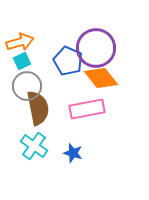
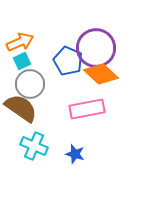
orange arrow: rotated 8 degrees counterclockwise
orange diamond: moved 4 px up; rotated 8 degrees counterclockwise
gray circle: moved 3 px right, 2 px up
brown semicircle: moved 17 px left; rotated 44 degrees counterclockwise
cyan cross: rotated 12 degrees counterclockwise
blue star: moved 2 px right, 1 px down
